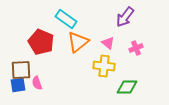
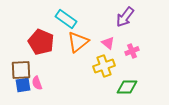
pink cross: moved 4 px left, 3 px down
yellow cross: rotated 25 degrees counterclockwise
blue square: moved 5 px right
